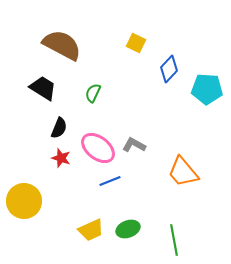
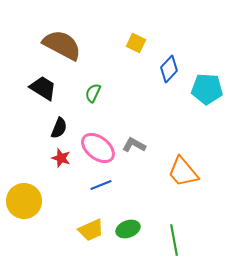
blue line: moved 9 px left, 4 px down
